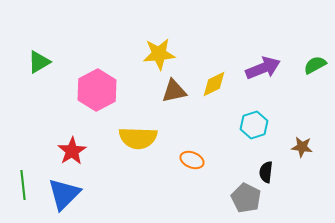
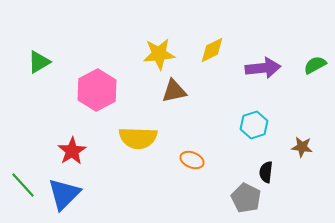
purple arrow: rotated 16 degrees clockwise
yellow diamond: moved 2 px left, 34 px up
green line: rotated 36 degrees counterclockwise
